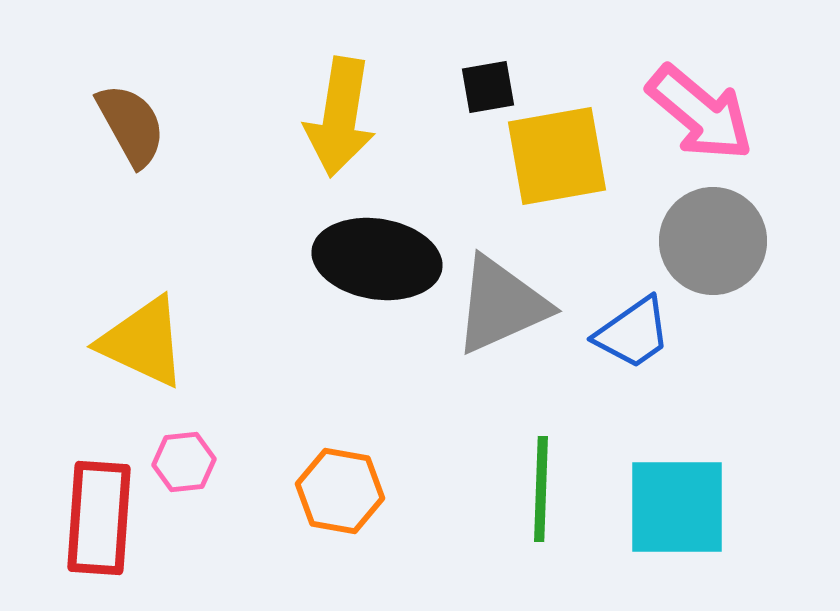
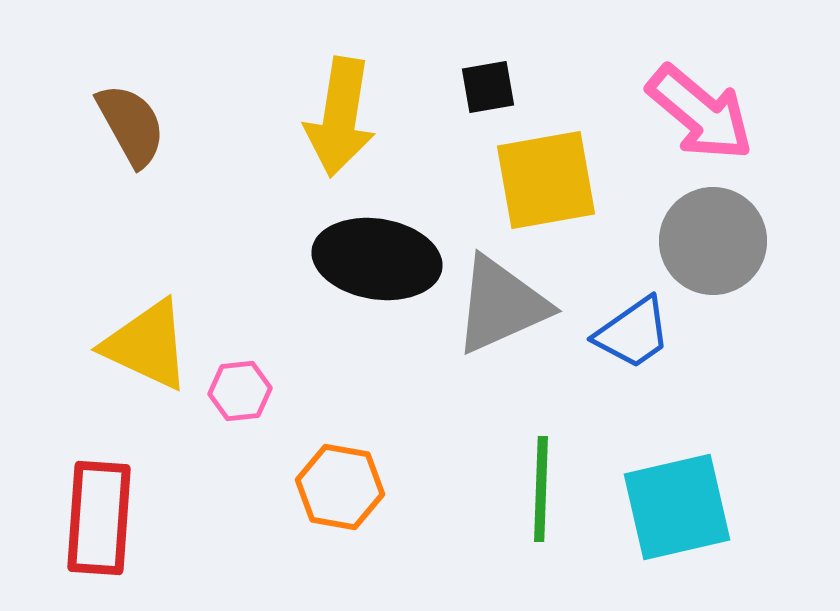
yellow square: moved 11 px left, 24 px down
yellow triangle: moved 4 px right, 3 px down
pink hexagon: moved 56 px right, 71 px up
orange hexagon: moved 4 px up
cyan square: rotated 13 degrees counterclockwise
